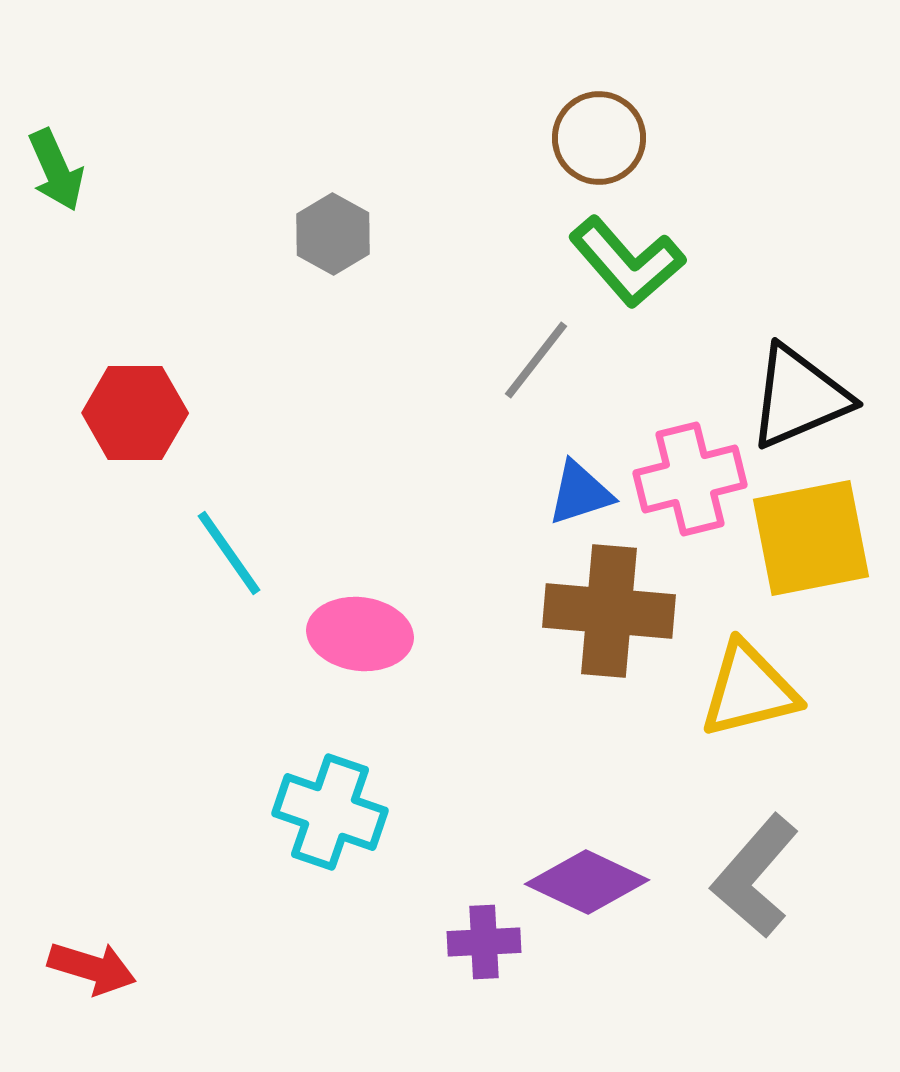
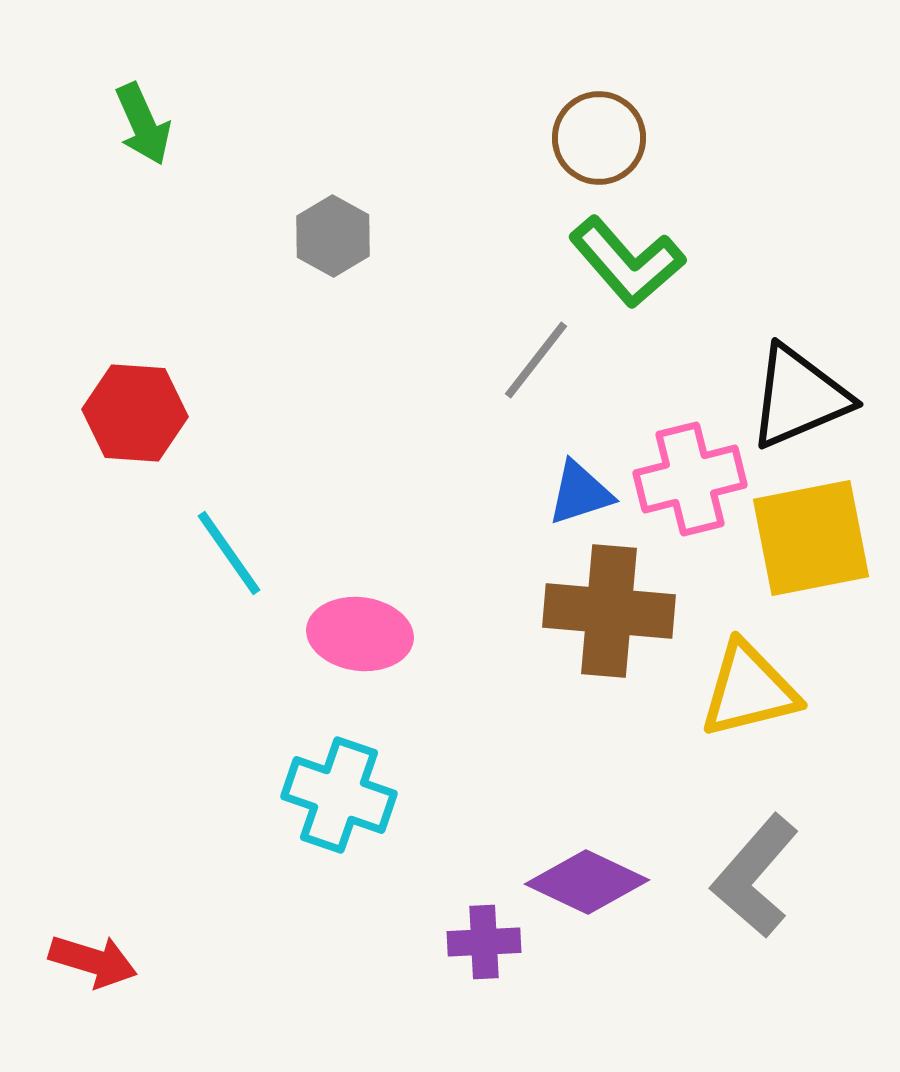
green arrow: moved 87 px right, 46 px up
gray hexagon: moved 2 px down
red hexagon: rotated 4 degrees clockwise
cyan cross: moved 9 px right, 17 px up
red arrow: moved 1 px right, 7 px up
